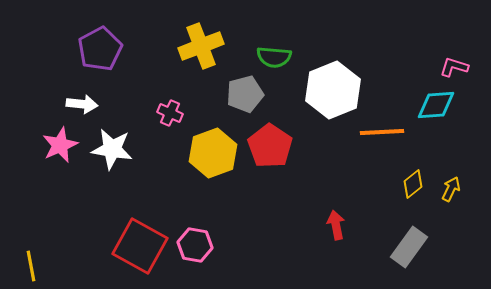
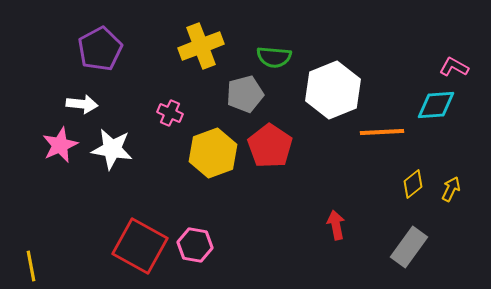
pink L-shape: rotated 12 degrees clockwise
